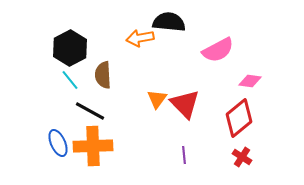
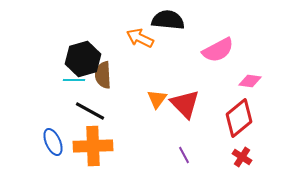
black semicircle: moved 1 px left, 2 px up
orange arrow: rotated 36 degrees clockwise
black hexagon: moved 13 px right, 11 px down; rotated 12 degrees clockwise
cyan line: moved 4 px right; rotated 50 degrees counterclockwise
blue ellipse: moved 5 px left, 1 px up
purple line: rotated 24 degrees counterclockwise
